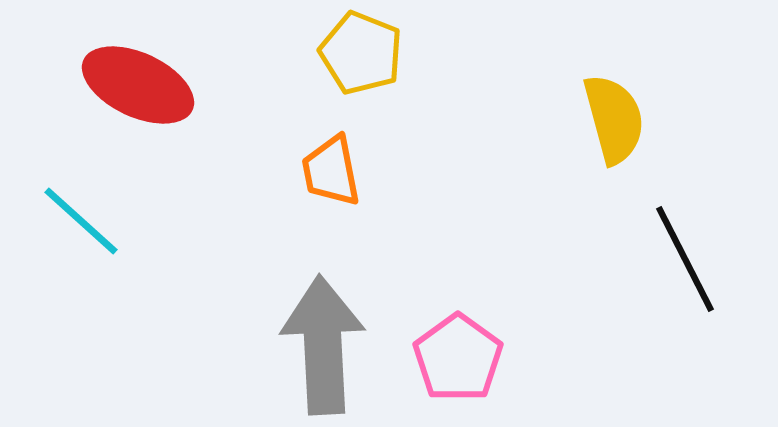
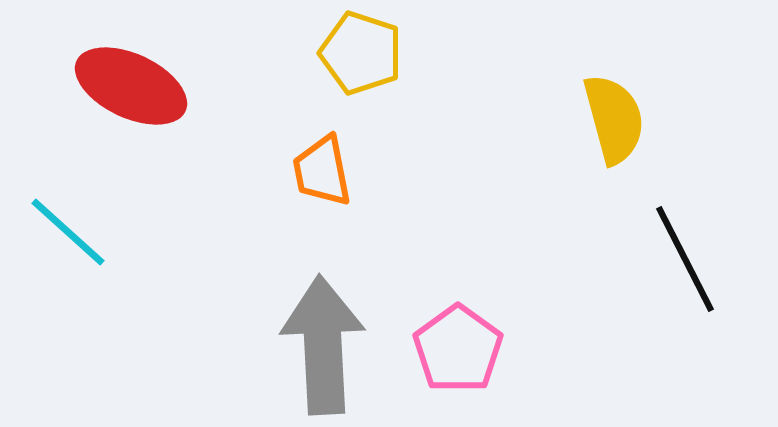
yellow pentagon: rotated 4 degrees counterclockwise
red ellipse: moved 7 px left, 1 px down
orange trapezoid: moved 9 px left
cyan line: moved 13 px left, 11 px down
pink pentagon: moved 9 px up
